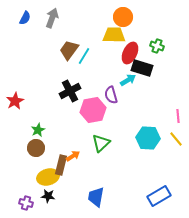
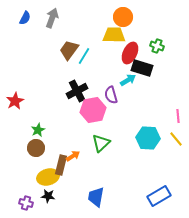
black cross: moved 7 px right
